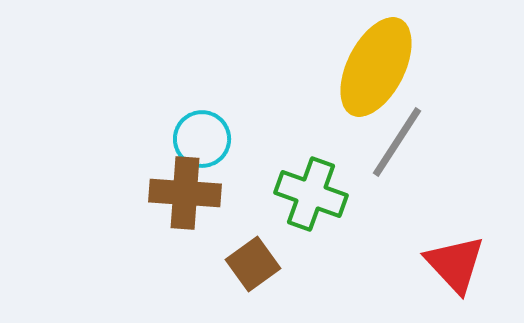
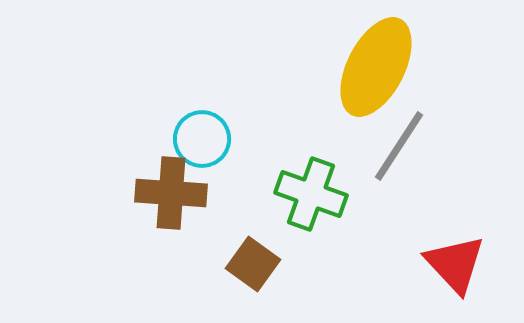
gray line: moved 2 px right, 4 px down
brown cross: moved 14 px left
brown square: rotated 18 degrees counterclockwise
